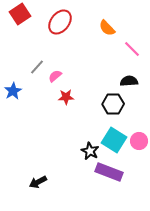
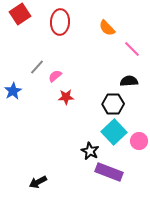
red ellipse: rotated 35 degrees counterclockwise
cyan square: moved 8 px up; rotated 15 degrees clockwise
